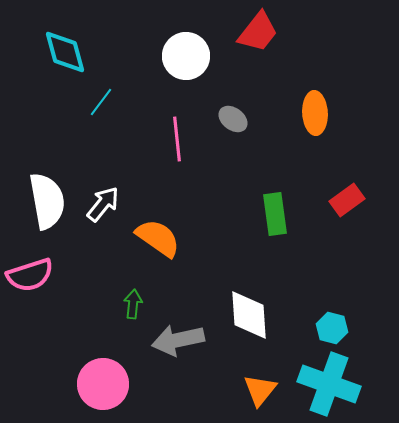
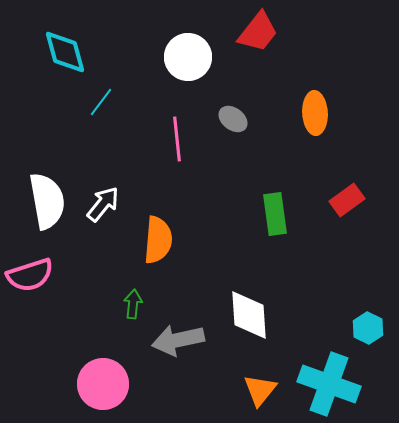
white circle: moved 2 px right, 1 px down
orange semicircle: moved 2 px down; rotated 60 degrees clockwise
cyan hexagon: moved 36 px right; rotated 12 degrees clockwise
